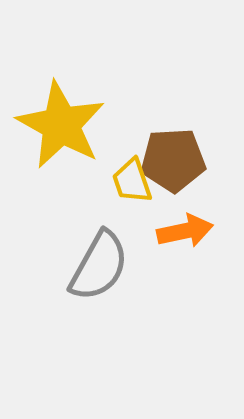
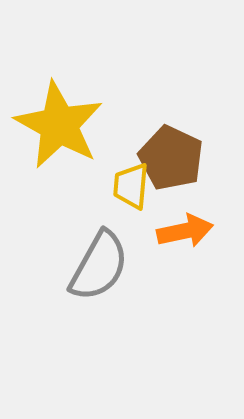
yellow star: moved 2 px left
brown pentagon: moved 2 px left, 2 px up; rotated 28 degrees clockwise
yellow trapezoid: moved 1 px left, 5 px down; rotated 24 degrees clockwise
